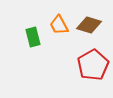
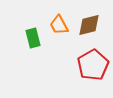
brown diamond: rotated 30 degrees counterclockwise
green rectangle: moved 1 px down
